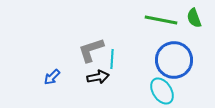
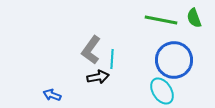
gray L-shape: rotated 36 degrees counterclockwise
blue arrow: moved 18 px down; rotated 66 degrees clockwise
